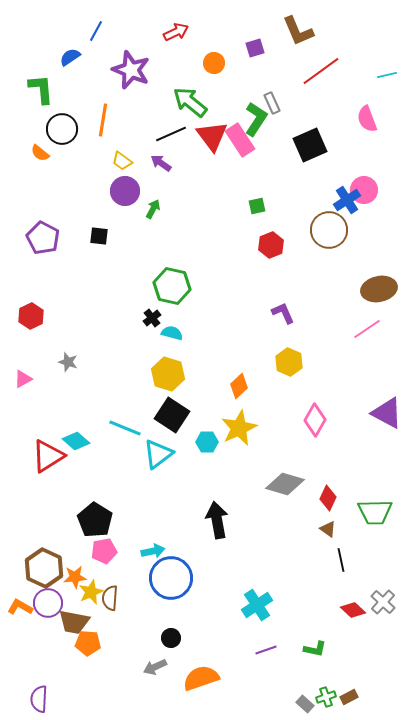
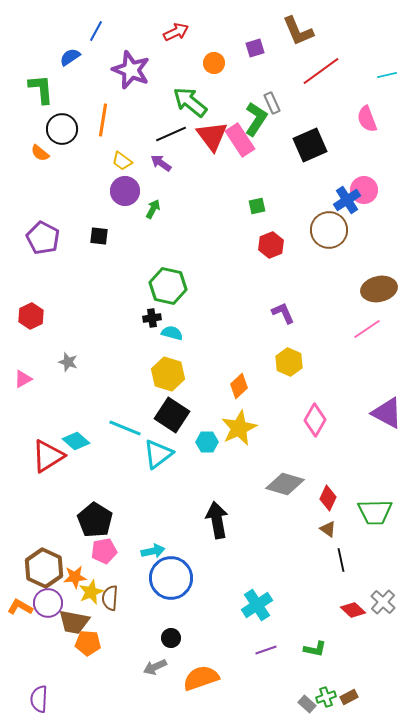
green hexagon at (172, 286): moved 4 px left
black cross at (152, 318): rotated 30 degrees clockwise
gray rectangle at (305, 704): moved 2 px right
